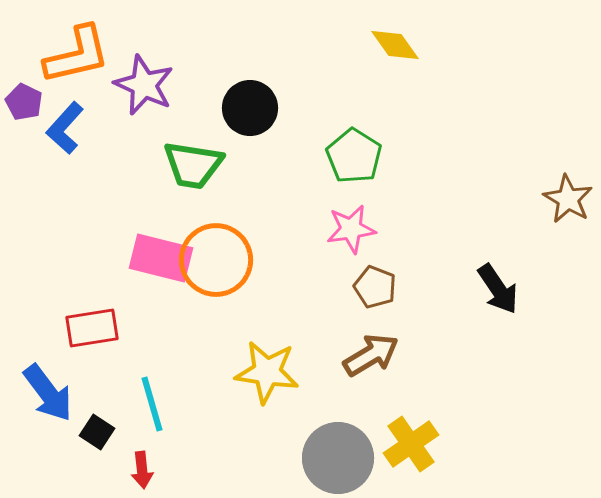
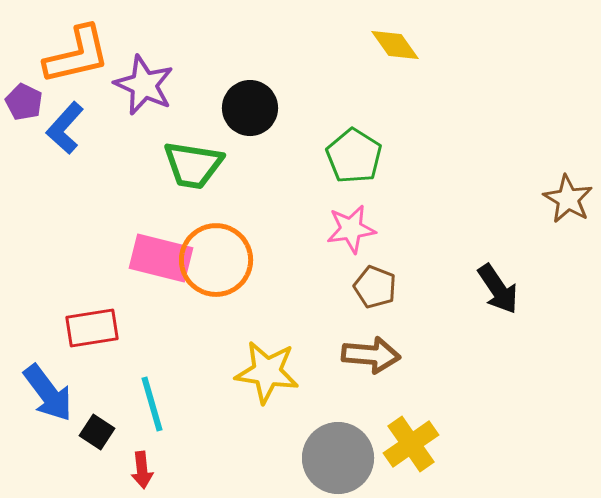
brown arrow: rotated 36 degrees clockwise
